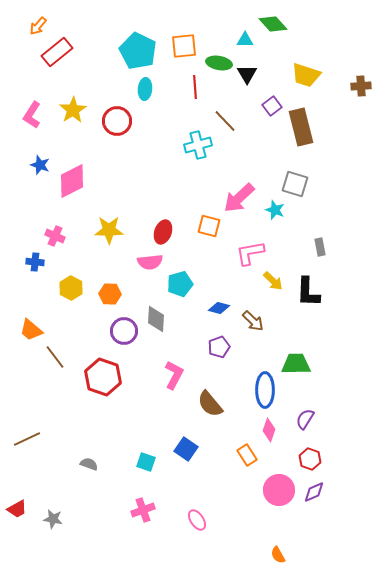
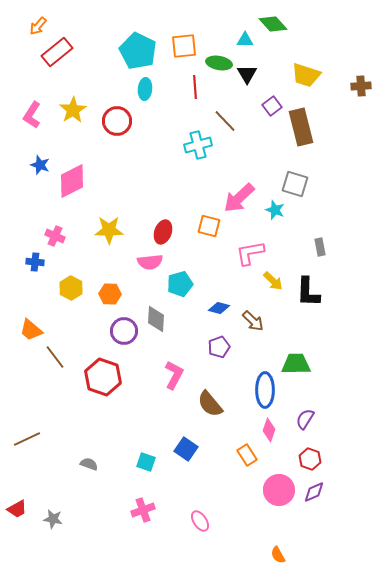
pink ellipse at (197, 520): moved 3 px right, 1 px down
